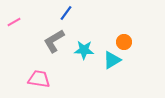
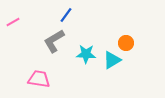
blue line: moved 2 px down
pink line: moved 1 px left
orange circle: moved 2 px right, 1 px down
cyan star: moved 2 px right, 4 px down
